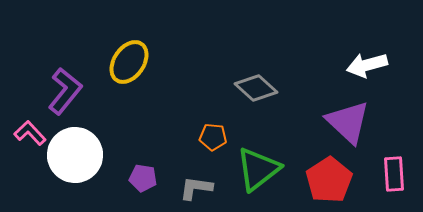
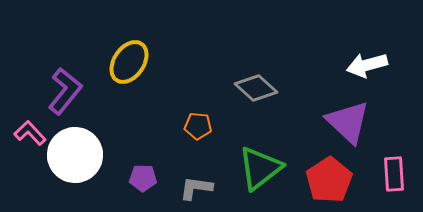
orange pentagon: moved 15 px left, 11 px up
green triangle: moved 2 px right, 1 px up
purple pentagon: rotated 8 degrees counterclockwise
